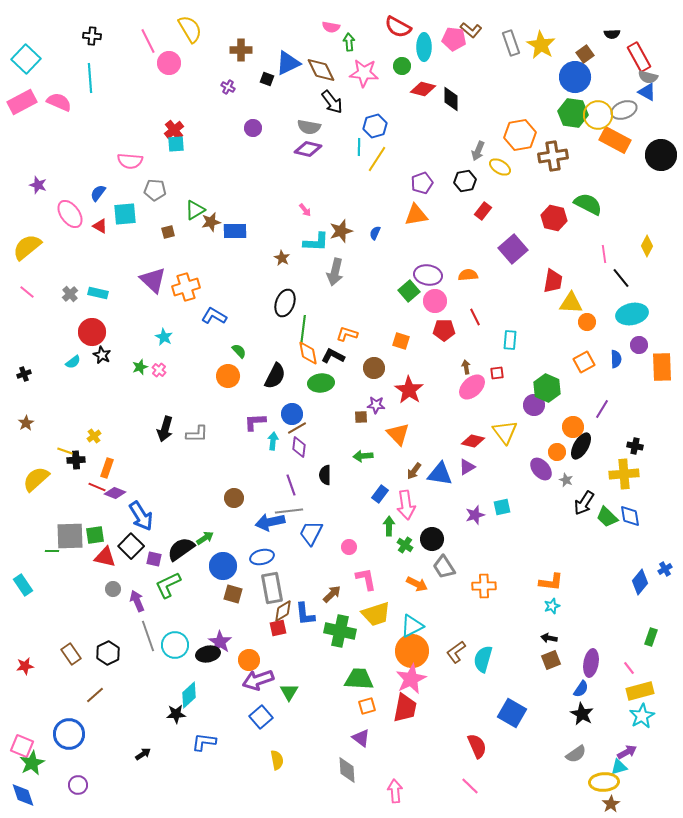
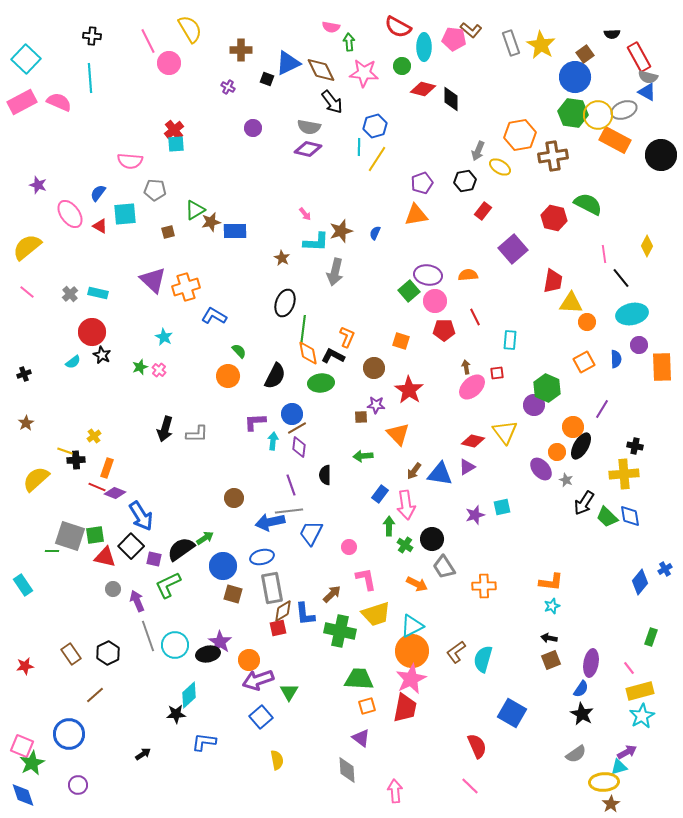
pink arrow at (305, 210): moved 4 px down
orange L-shape at (347, 334): moved 3 px down; rotated 95 degrees clockwise
gray square at (70, 536): rotated 20 degrees clockwise
